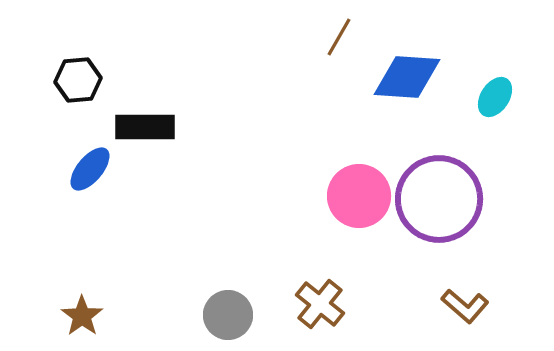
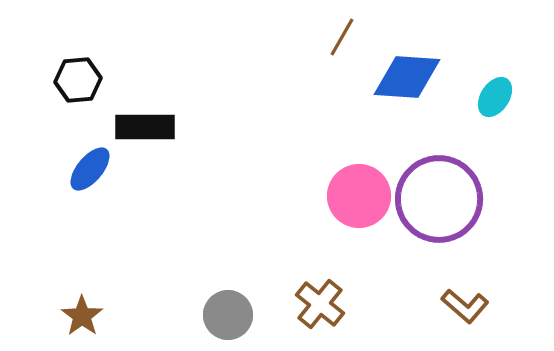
brown line: moved 3 px right
